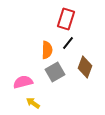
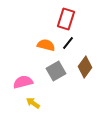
orange semicircle: moved 1 px left, 5 px up; rotated 78 degrees counterclockwise
brown diamond: rotated 15 degrees clockwise
gray square: moved 1 px right, 1 px up
